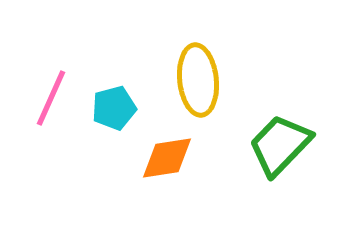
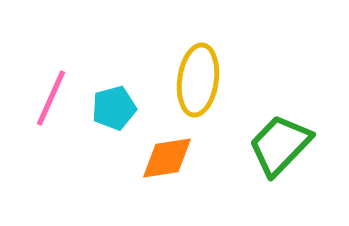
yellow ellipse: rotated 14 degrees clockwise
